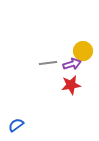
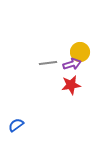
yellow circle: moved 3 px left, 1 px down
